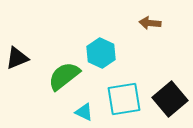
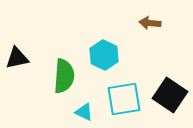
cyan hexagon: moved 3 px right, 2 px down
black triangle: rotated 10 degrees clockwise
green semicircle: rotated 132 degrees clockwise
black square: moved 4 px up; rotated 16 degrees counterclockwise
